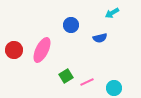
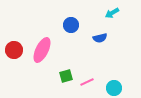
green square: rotated 16 degrees clockwise
